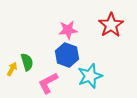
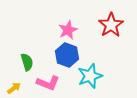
pink star: rotated 18 degrees counterclockwise
yellow arrow: moved 2 px right, 19 px down; rotated 24 degrees clockwise
pink L-shape: rotated 130 degrees counterclockwise
